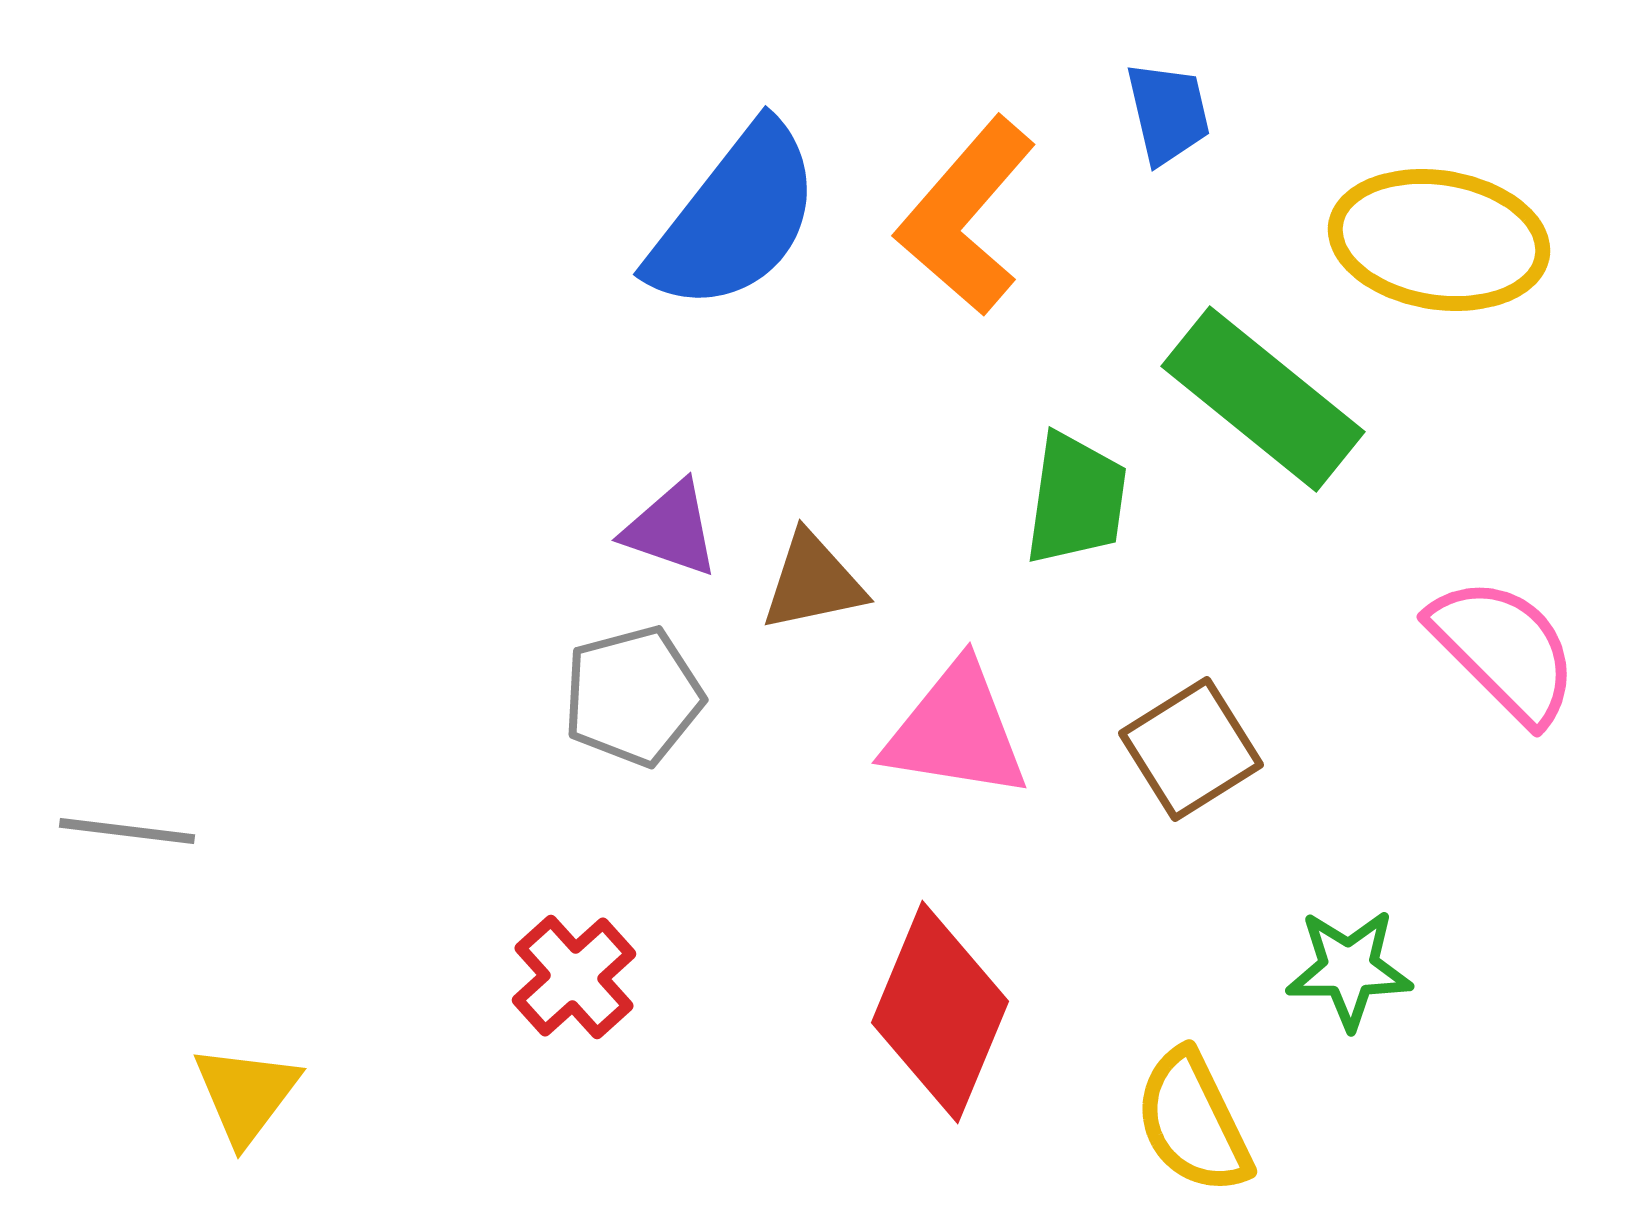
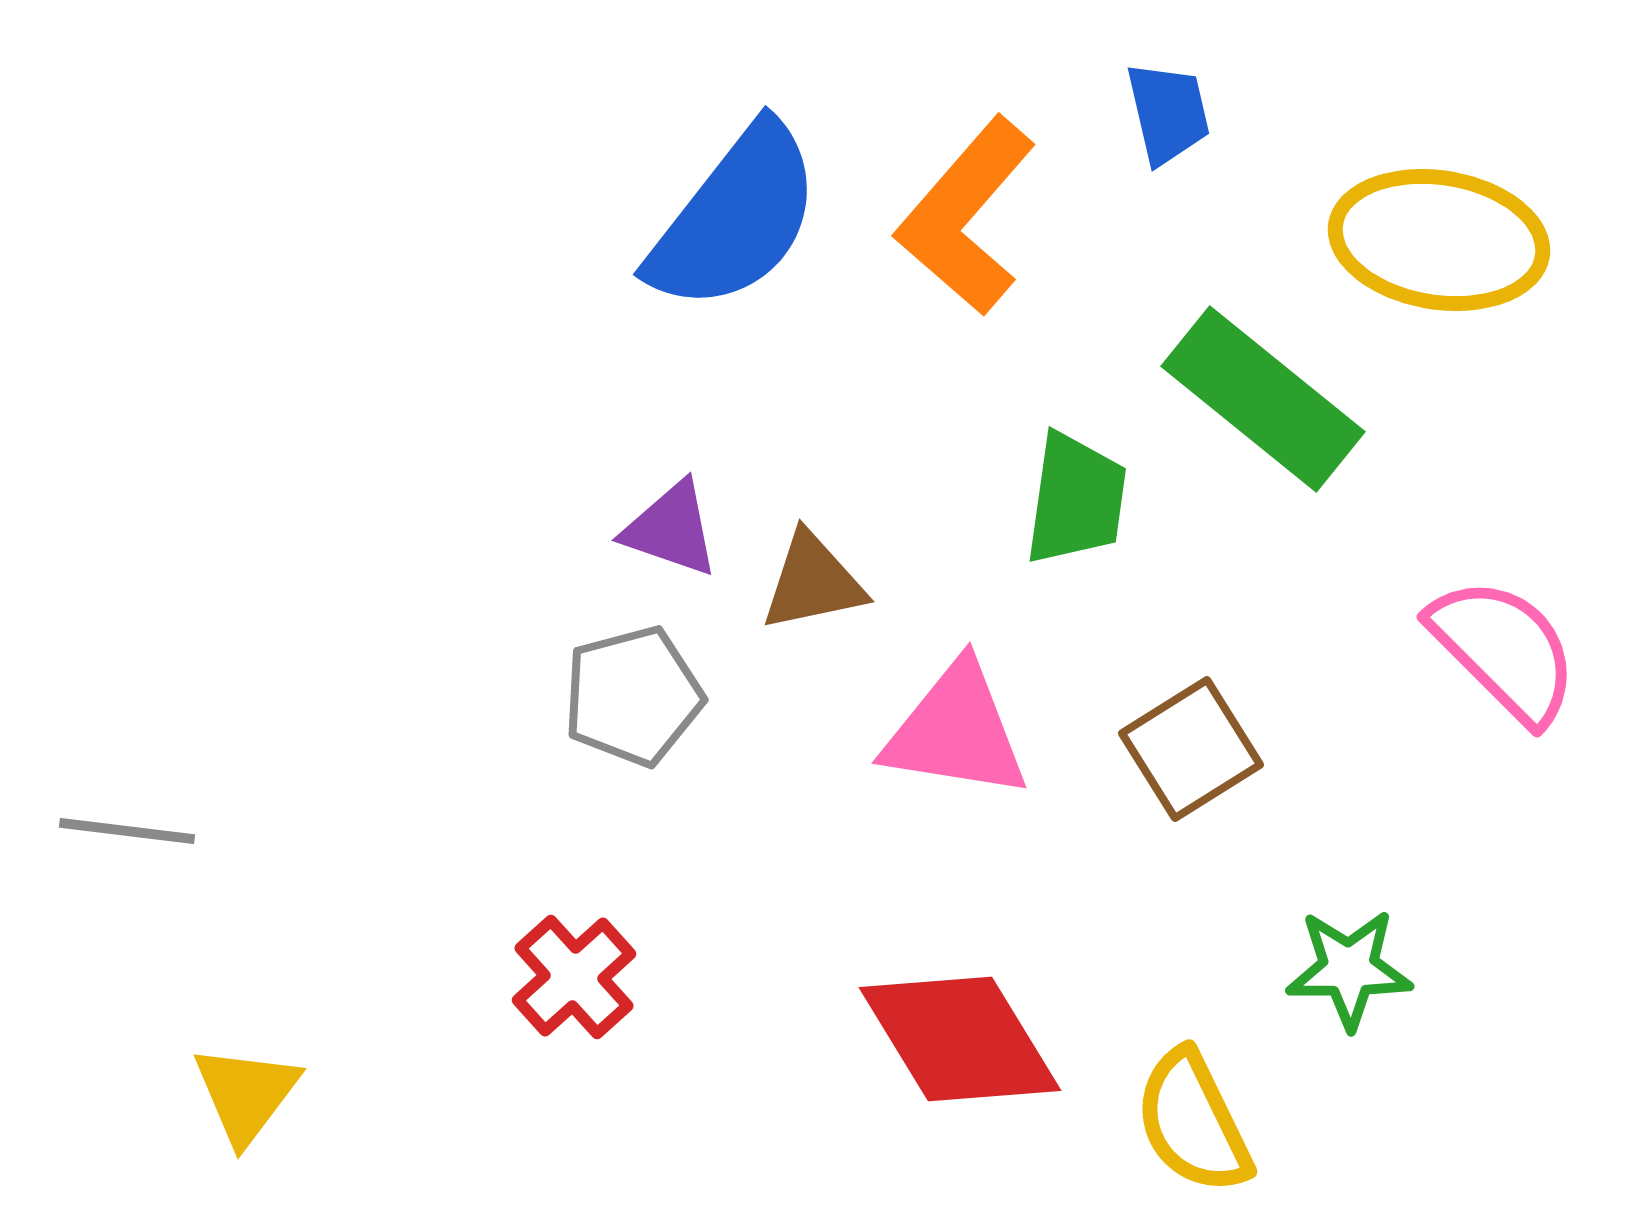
red diamond: moved 20 px right, 27 px down; rotated 54 degrees counterclockwise
